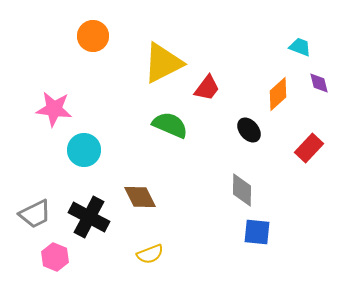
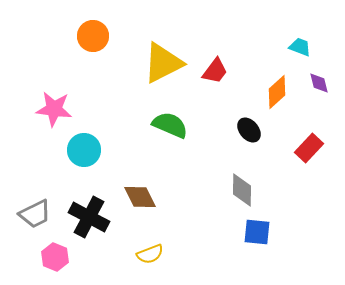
red trapezoid: moved 8 px right, 17 px up
orange diamond: moved 1 px left, 2 px up
